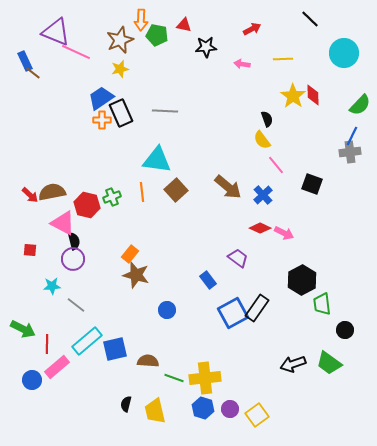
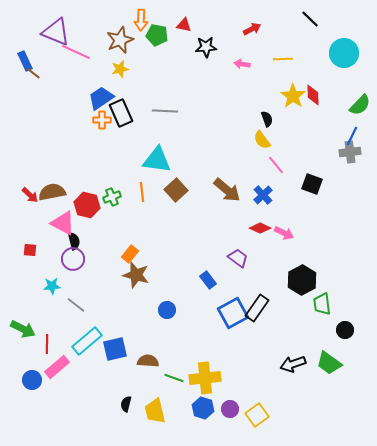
brown arrow at (228, 187): moved 1 px left, 3 px down
